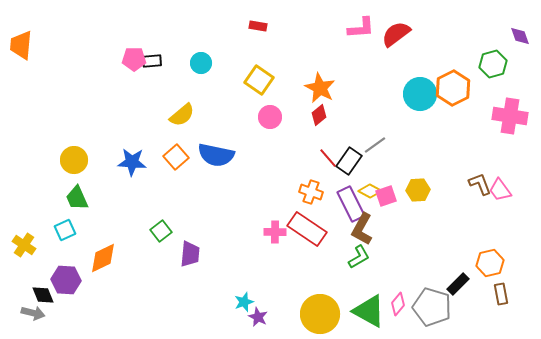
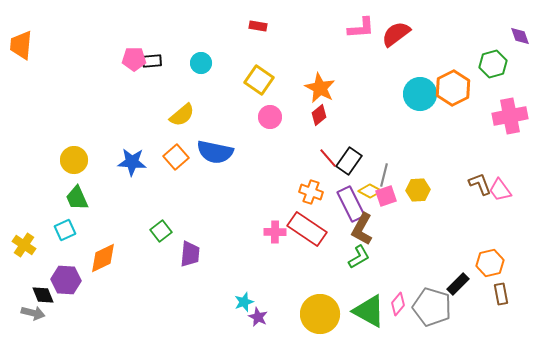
pink cross at (510, 116): rotated 20 degrees counterclockwise
gray line at (375, 145): moved 9 px right, 30 px down; rotated 40 degrees counterclockwise
blue semicircle at (216, 155): moved 1 px left, 3 px up
